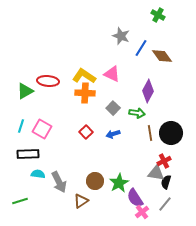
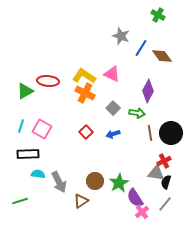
orange cross: rotated 24 degrees clockwise
